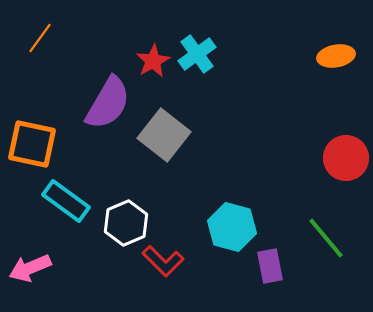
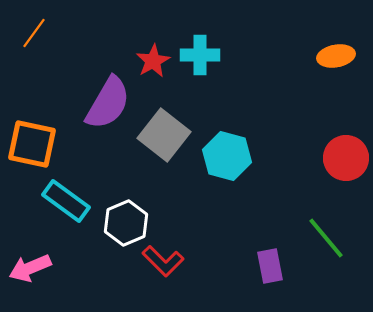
orange line: moved 6 px left, 5 px up
cyan cross: moved 3 px right, 1 px down; rotated 36 degrees clockwise
cyan hexagon: moved 5 px left, 71 px up
